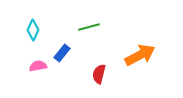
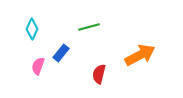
cyan diamond: moved 1 px left, 1 px up
blue rectangle: moved 1 px left
pink semicircle: rotated 60 degrees counterclockwise
